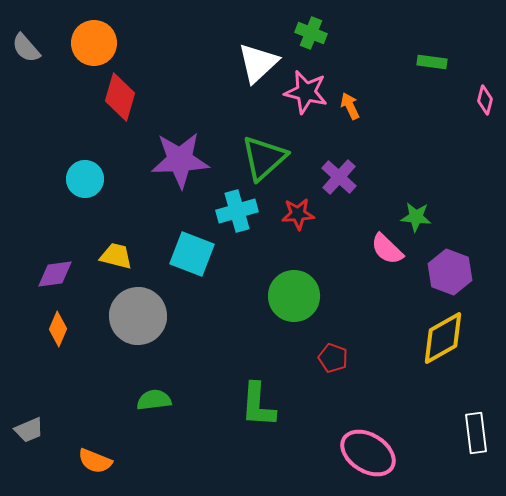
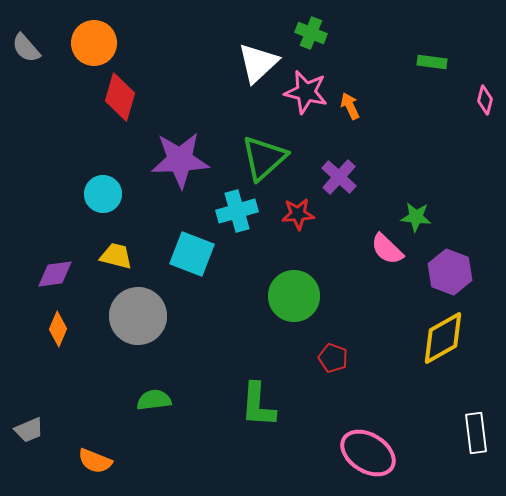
cyan circle: moved 18 px right, 15 px down
